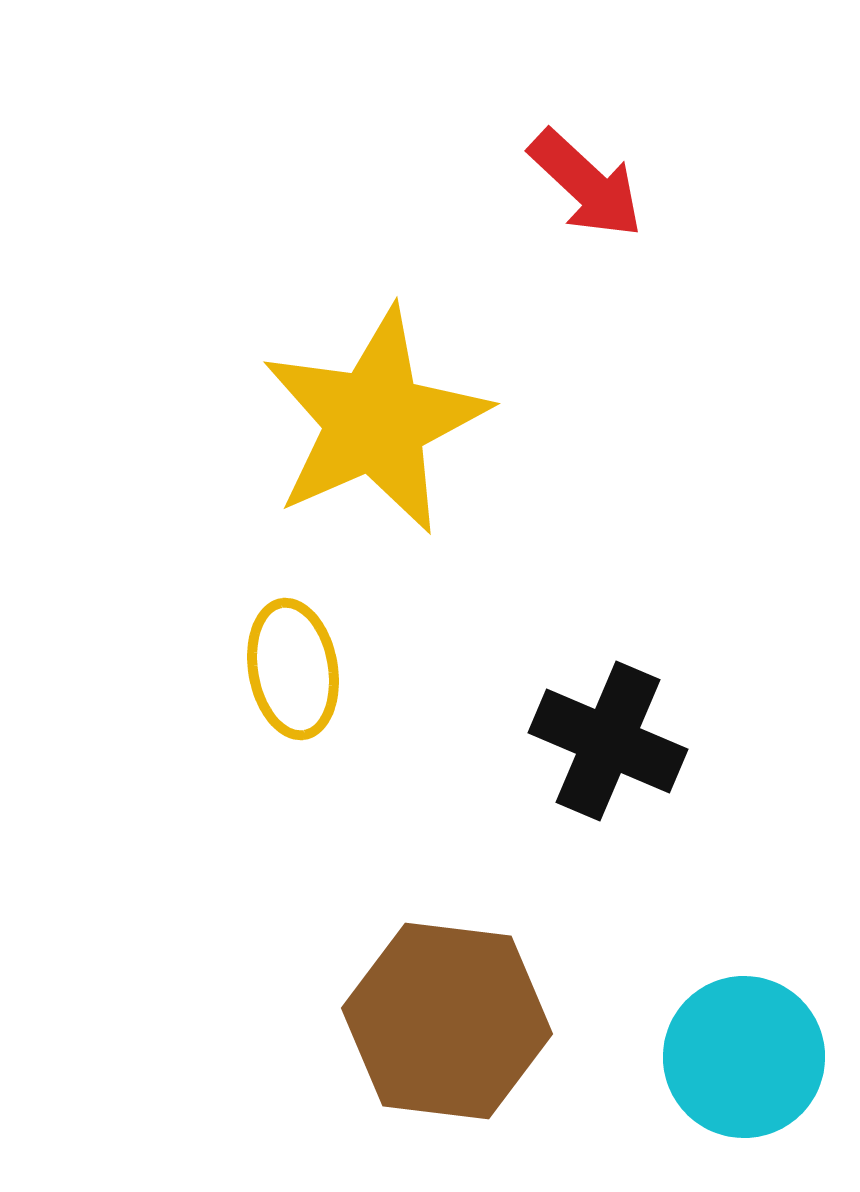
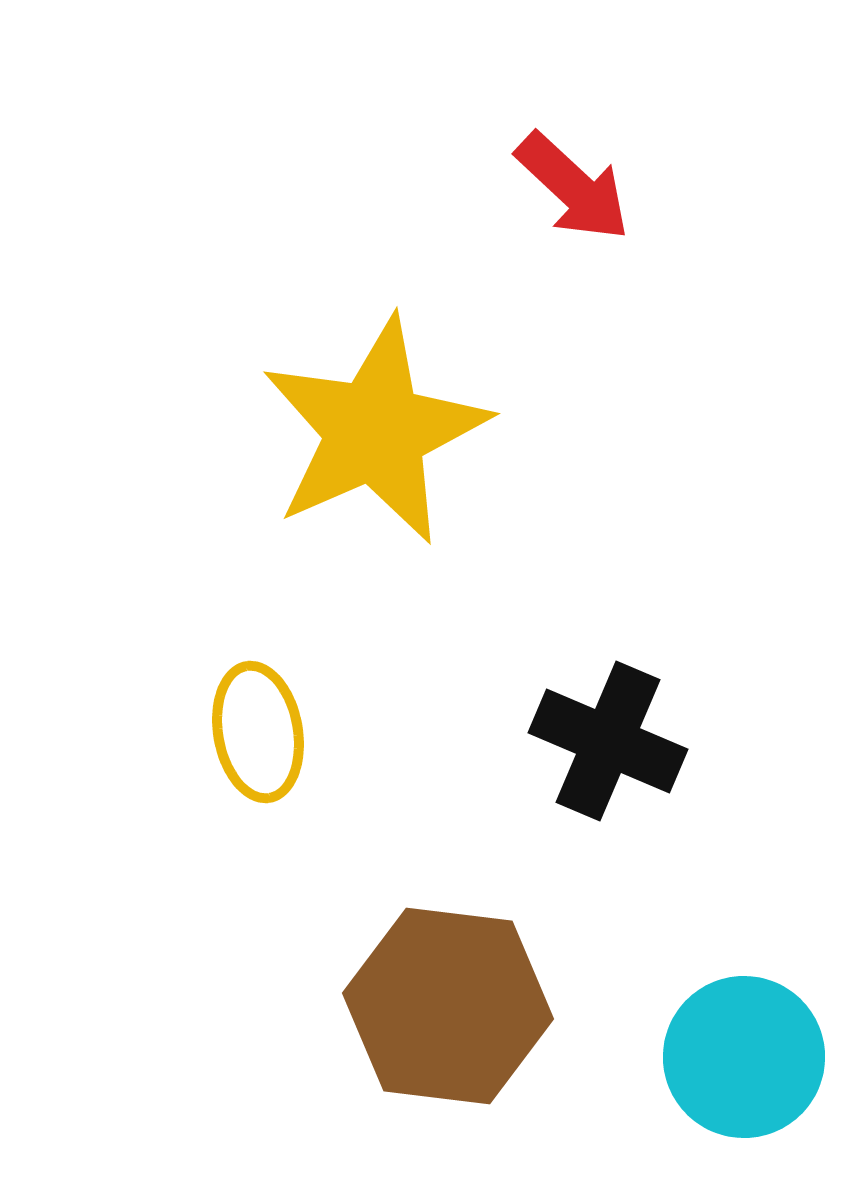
red arrow: moved 13 px left, 3 px down
yellow star: moved 10 px down
yellow ellipse: moved 35 px left, 63 px down
brown hexagon: moved 1 px right, 15 px up
